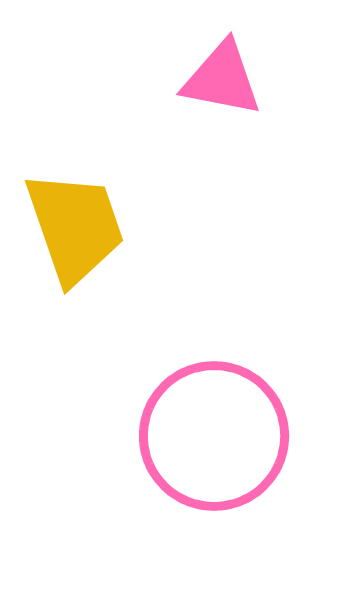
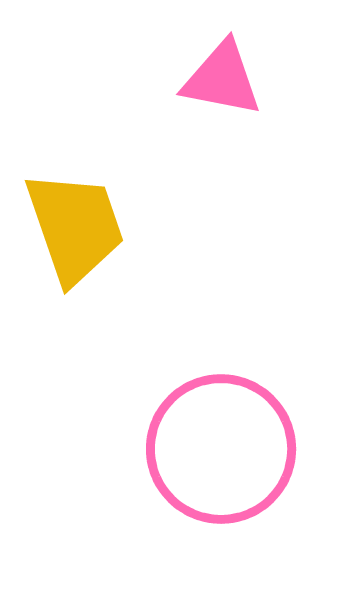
pink circle: moved 7 px right, 13 px down
